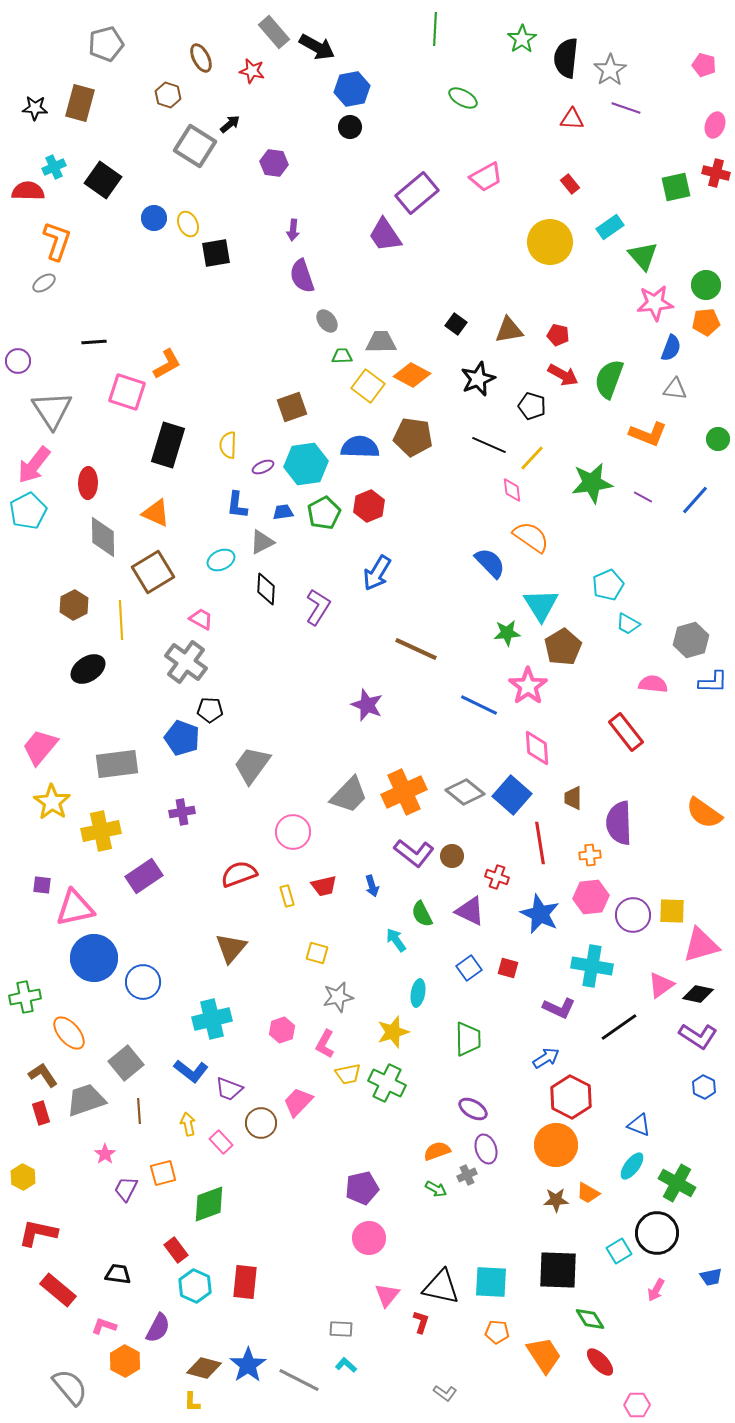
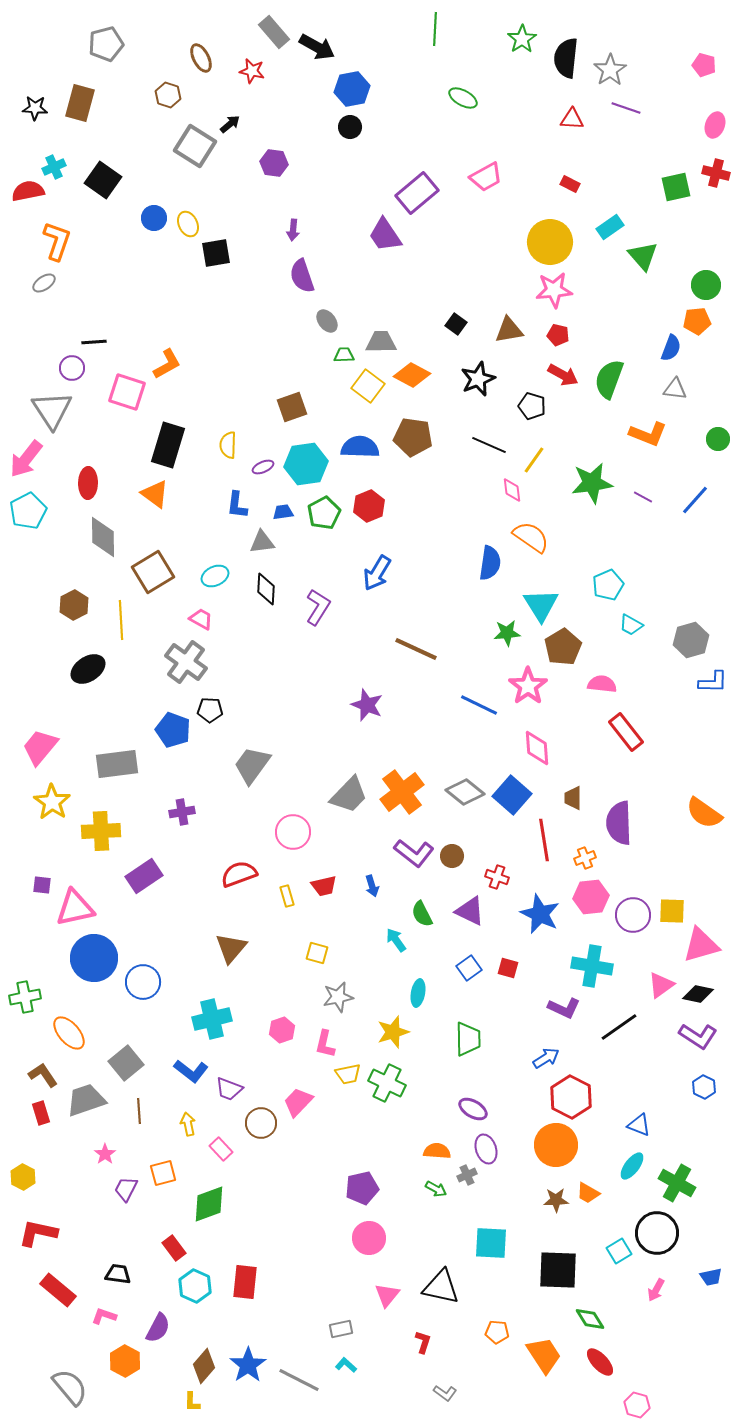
red rectangle at (570, 184): rotated 24 degrees counterclockwise
red semicircle at (28, 191): rotated 12 degrees counterclockwise
pink star at (655, 303): moved 101 px left, 13 px up
orange pentagon at (706, 322): moved 9 px left, 1 px up
green trapezoid at (342, 356): moved 2 px right, 1 px up
purple circle at (18, 361): moved 54 px right, 7 px down
yellow line at (532, 458): moved 2 px right, 2 px down; rotated 8 degrees counterclockwise
pink arrow at (34, 465): moved 8 px left, 6 px up
orange triangle at (156, 513): moved 1 px left, 19 px up; rotated 12 degrees clockwise
gray triangle at (262, 542): rotated 20 degrees clockwise
cyan ellipse at (221, 560): moved 6 px left, 16 px down
blue semicircle at (490, 563): rotated 52 degrees clockwise
cyan trapezoid at (628, 624): moved 3 px right, 1 px down
pink semicircle at (653, 684): moved 51 px left
blue pentagon at (182, 738): moved 9 px left, 8 px up
orange cross at (404, 792): moved 2 px left; rotated 12 degrees counterclockwise
yellow cross at (101, 831): rotated 9 degrees clockwise
red line at (540, 843): moved 4 px right, 3 px up
orange cross at (590, 855): moved 5 px left, 3 px down; rotated 15 degrees counterclockwise
purple L-shape at (559, 1008): moved 5 px right
pink L-shape at (325, 1044): rotated 16 degrees counterclockwise
pink rectangle at (221, 1142): moved 7 px down
orange semicircle at (437, 1151): rotated 24 degrees clockwise
red rectangle at (176, 1250): moved 2 px left, 2 px up
cyan square at (491, 1282): moved 39 px up
red L-shape at (421, 1322): moved 2 px right, 20 px down
pink L-shape at (104, 1326): moved 10 px up
gray rectangle at (341, 1329): rotated 15 degrees counterclockwise
brown diamond at (204, 1368): moved 2 px up; rotated 64 degrees counterclockwise
pink hexagon at (637, 1405): rotated 15 degrees clockwise
